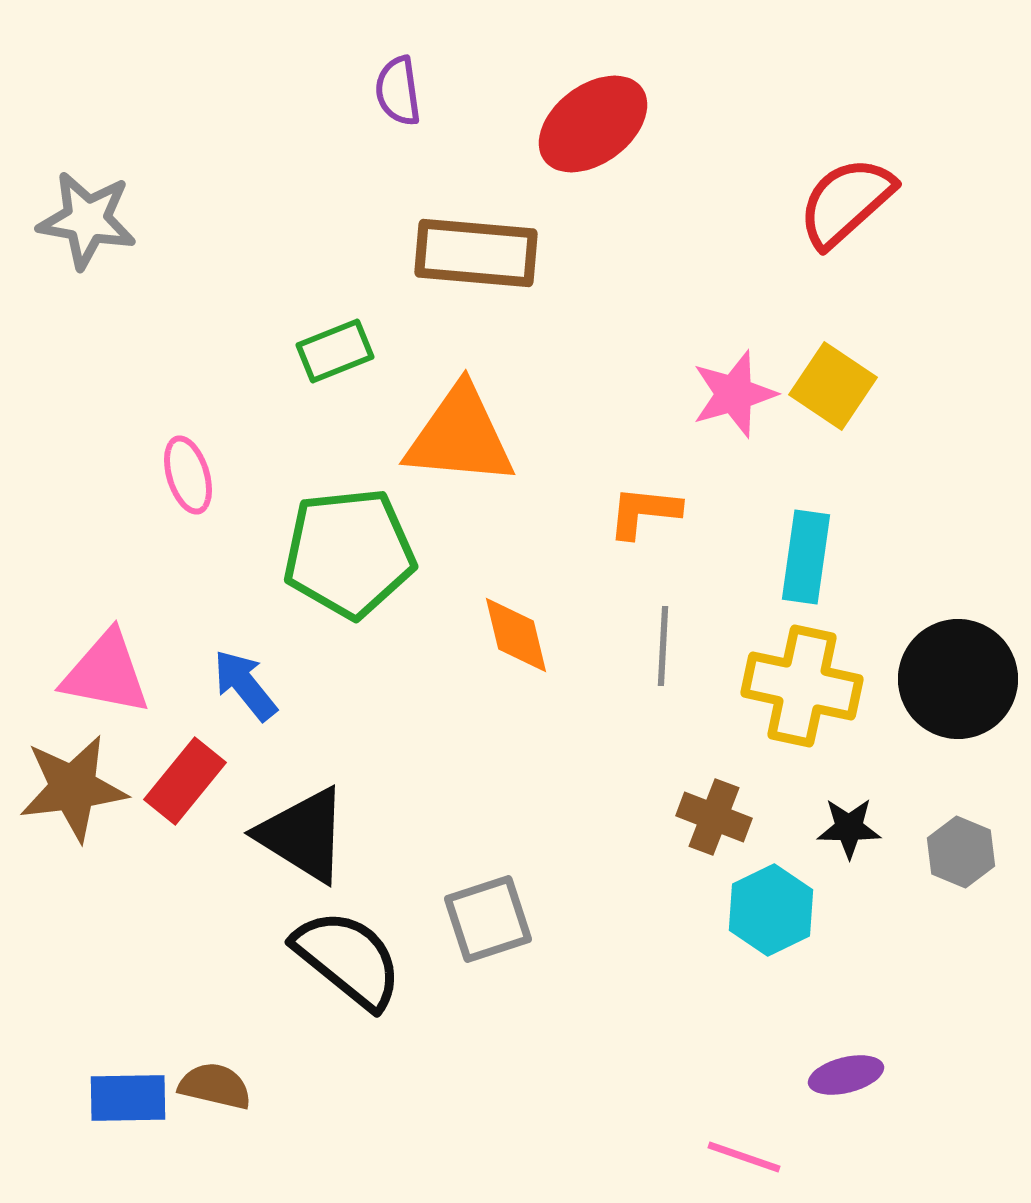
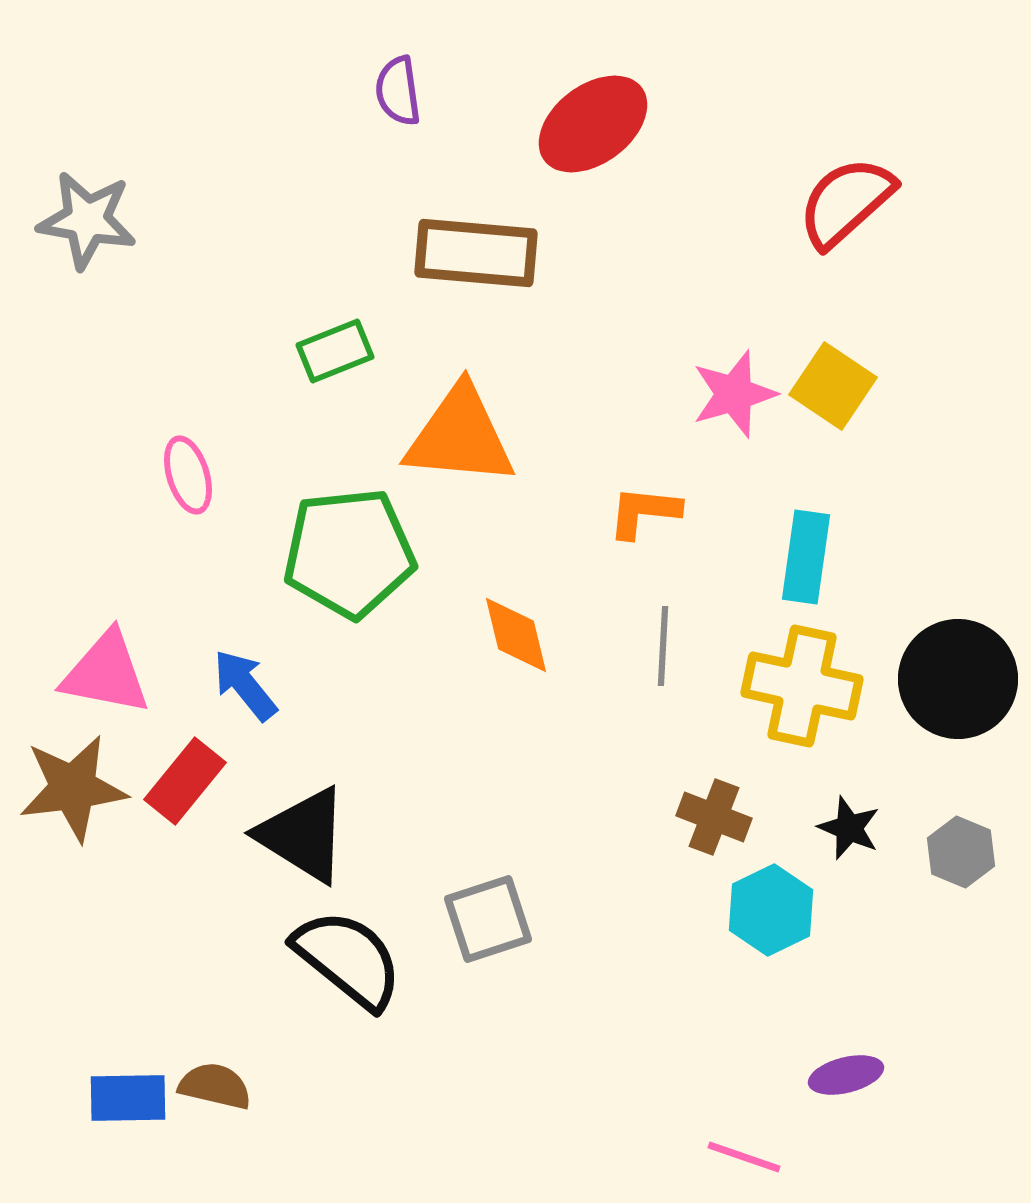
black star: rotated 22 degrees clockwise
